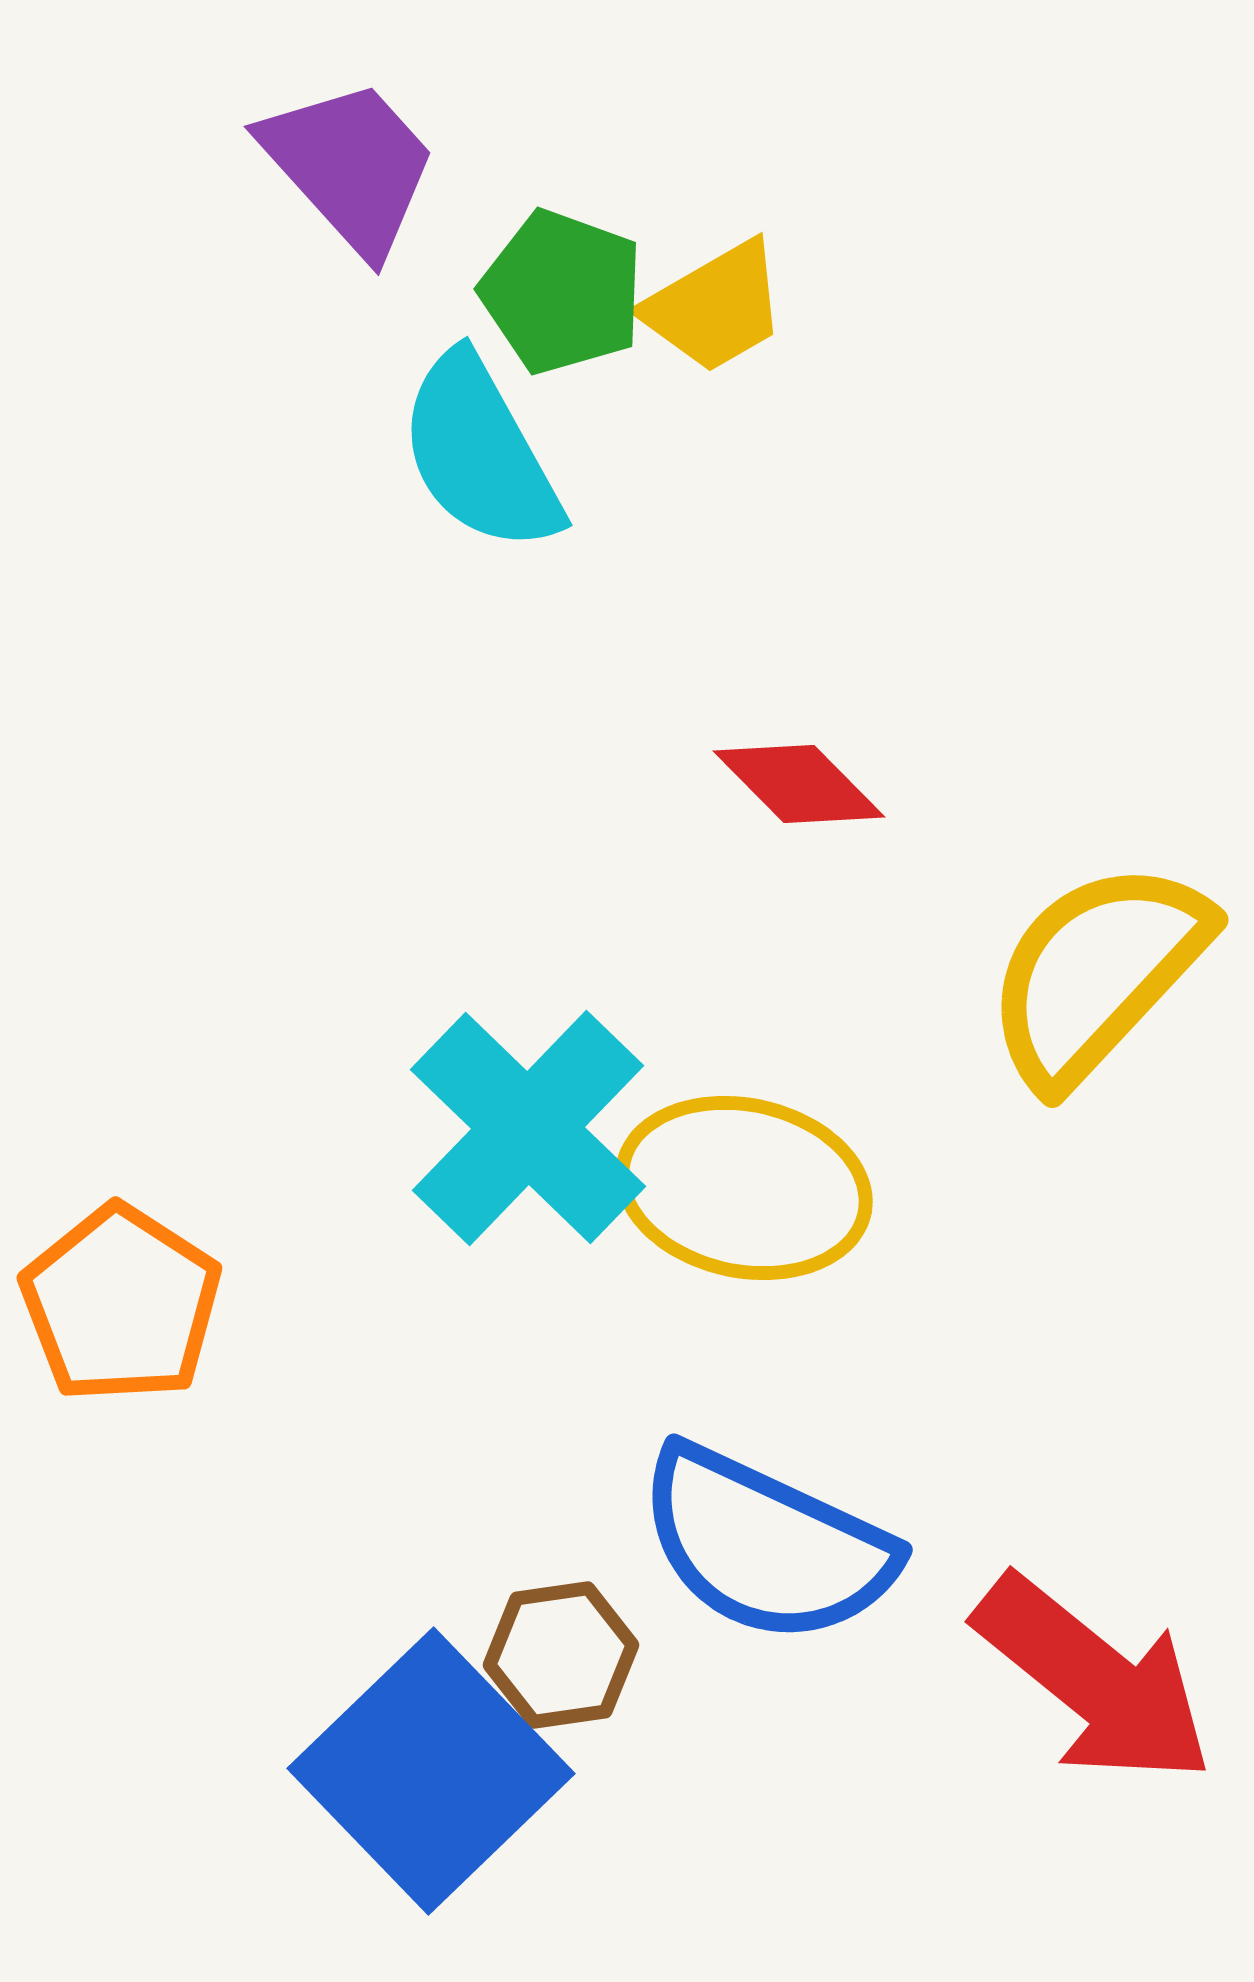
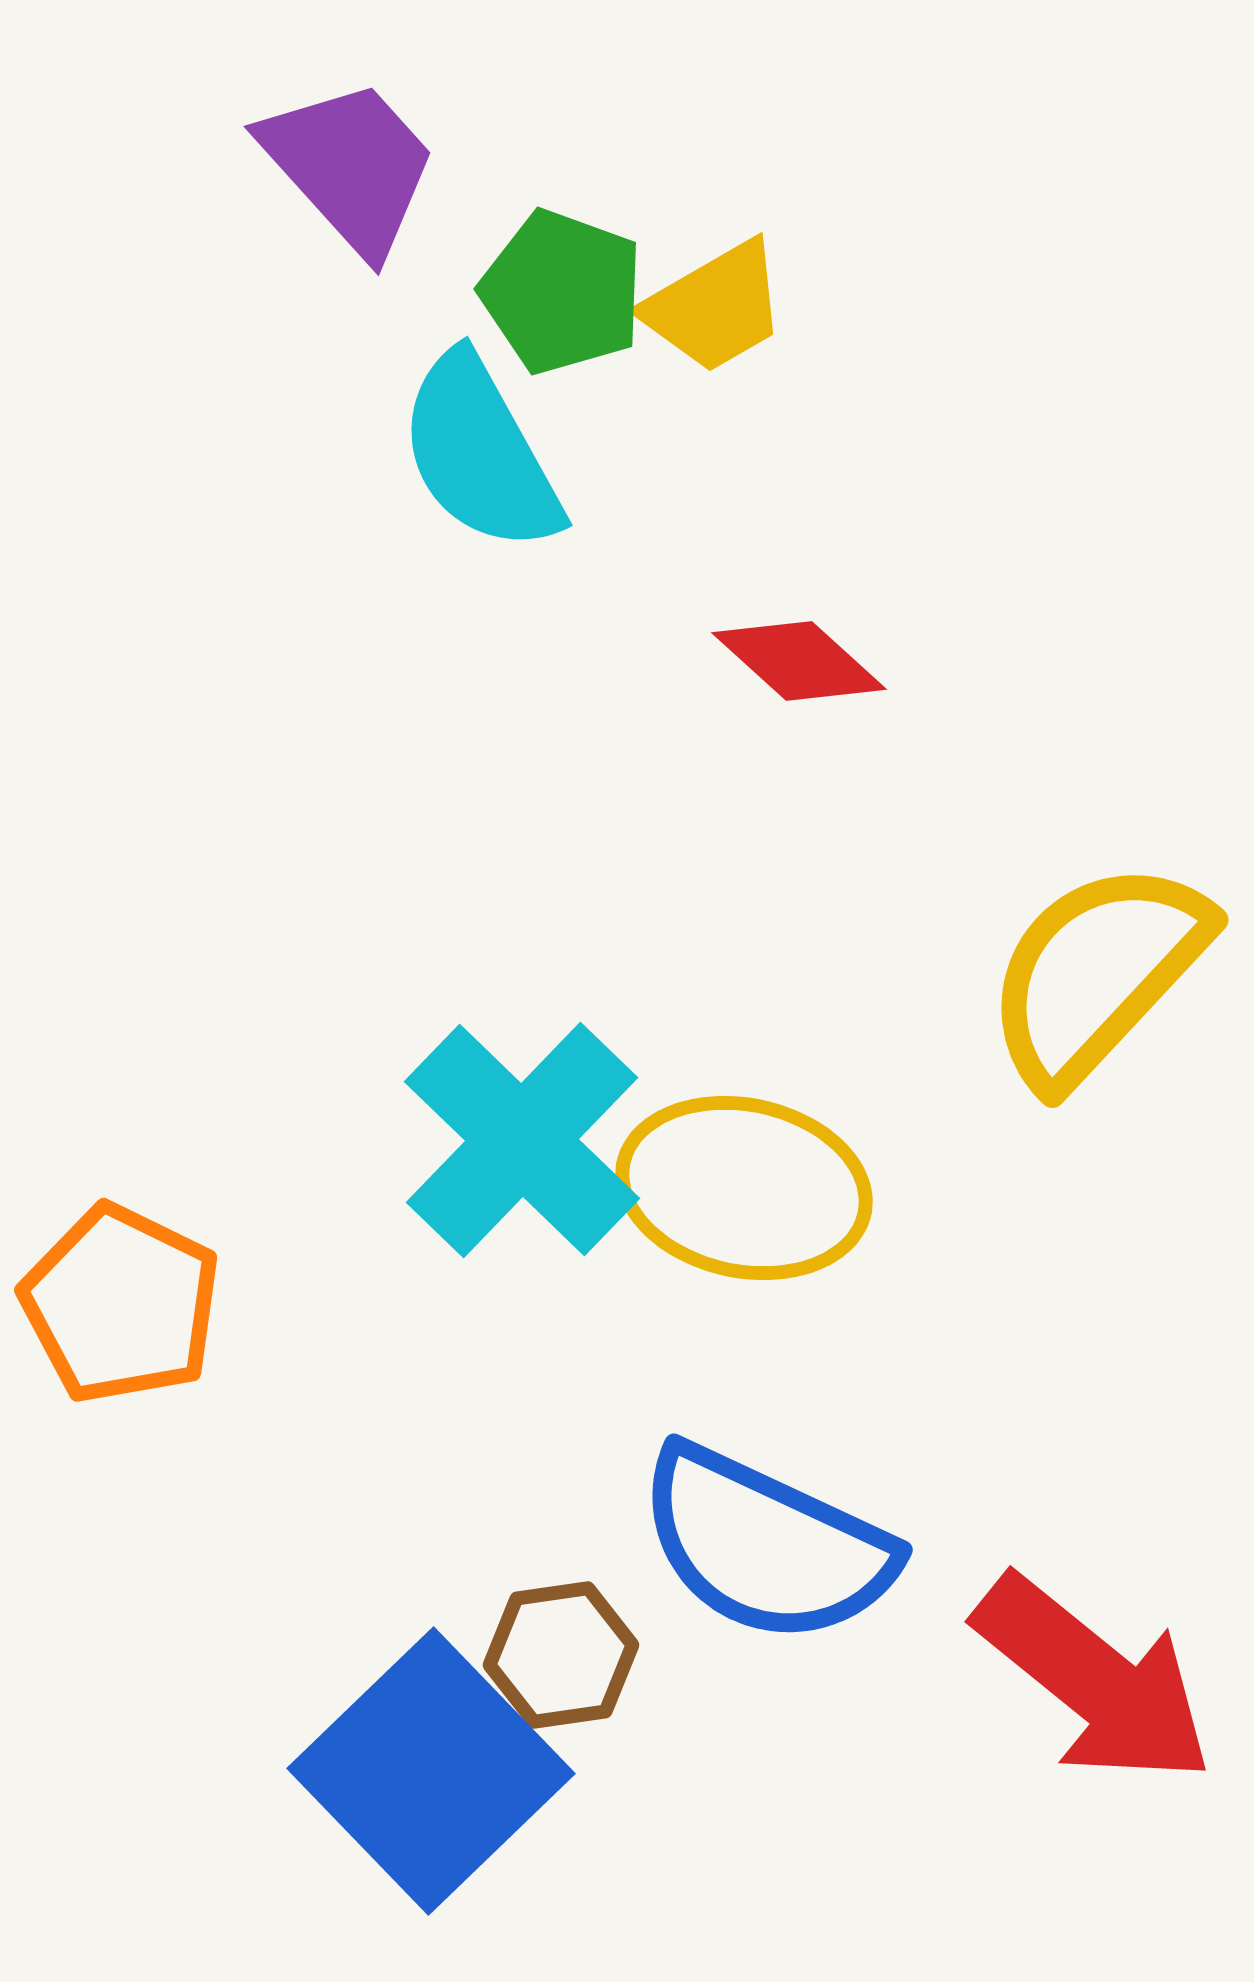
red diamond: moved 123 px up; rotated 3 degrees counterclockwise
cyan cross: moved 6 px left, 12 px down
orange pentagon: rotated 7 degrees counterclockwise
